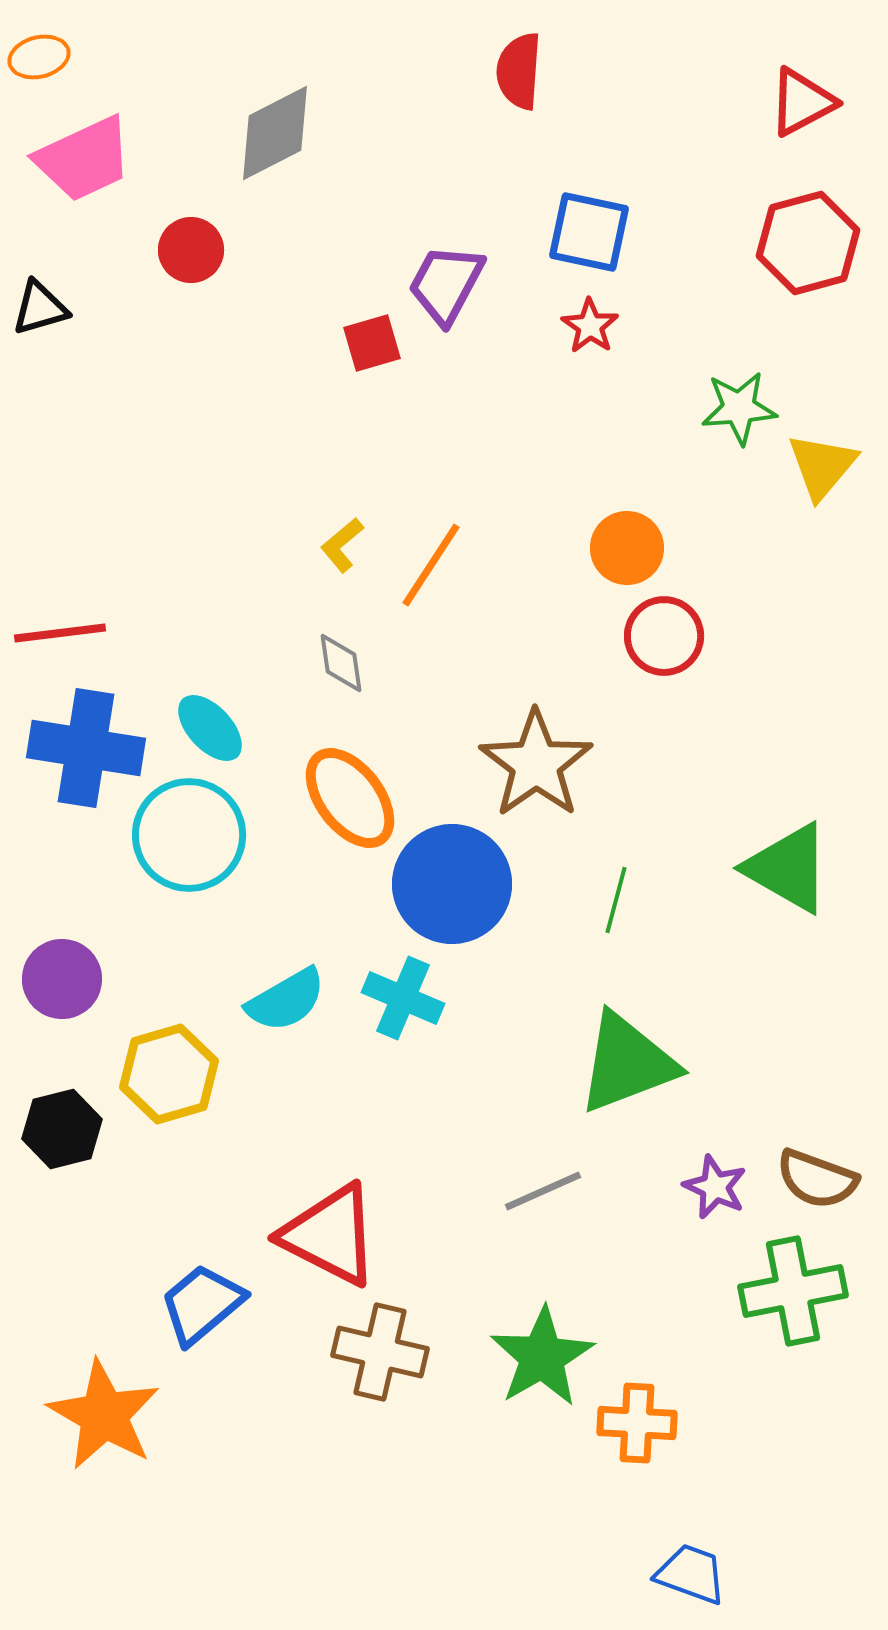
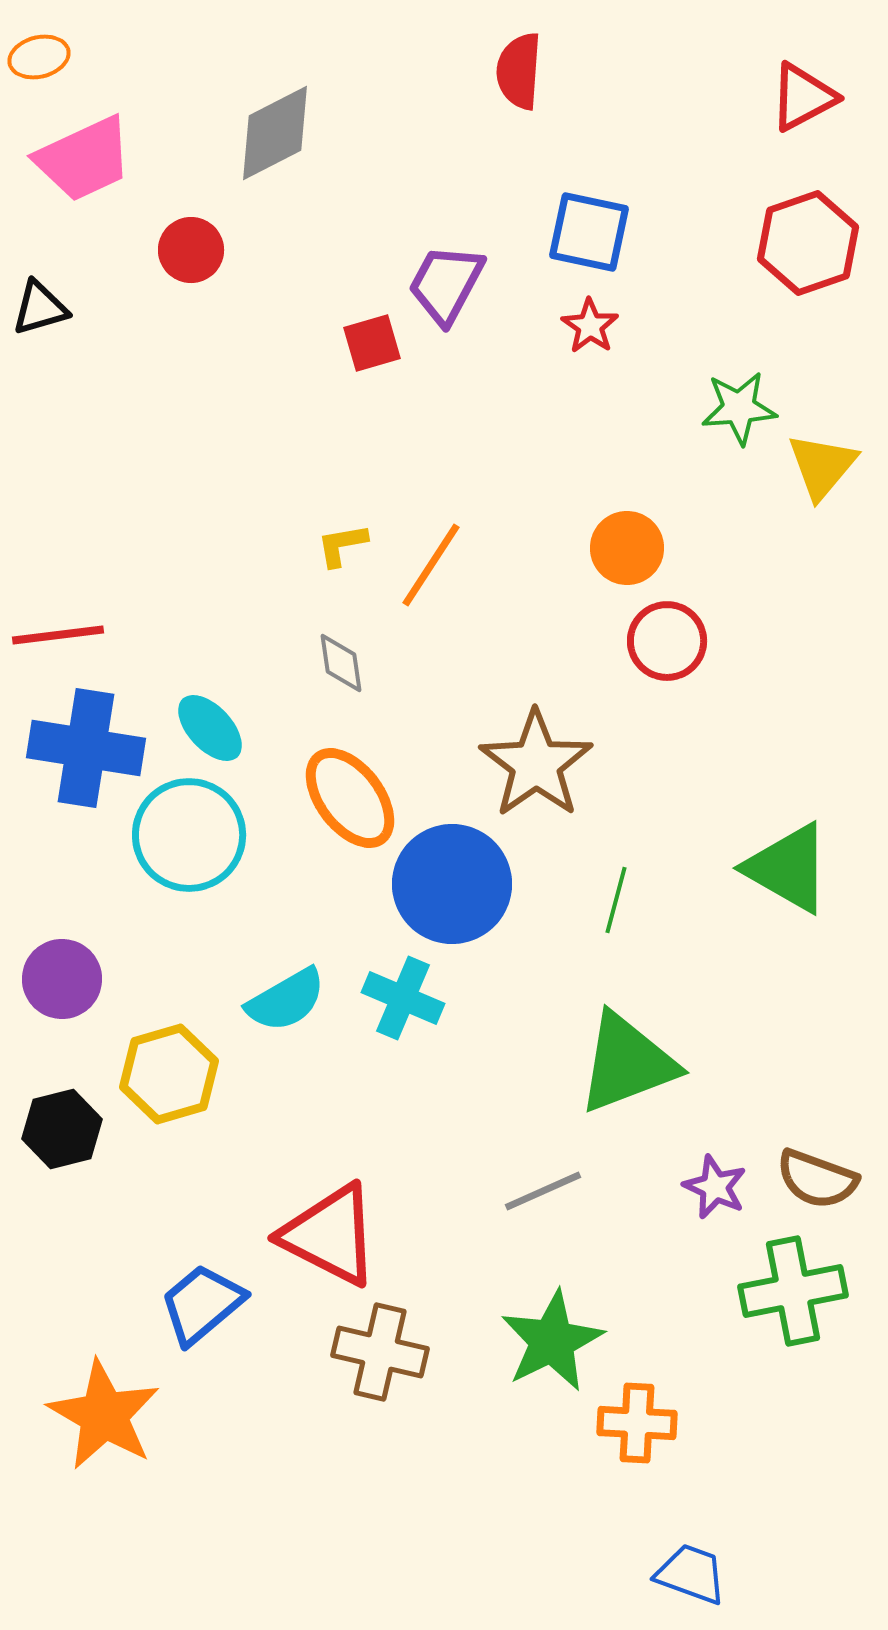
red triangle at (802, 102): moved 1 px right, 5 px up
red hexagon at (808, 243): rotated 4 degrees counterclockwise
yellow L-shape at (342, 545): rotated 30 degrees clockwise
red line at (60, 633): moved 2 px left, 2 px down
red circle at (664, 636): moved 3 px right, 5 px down
green star at (542, 1357): moved 10 px right, 16 px up; rotated 4 degrees clockwise
